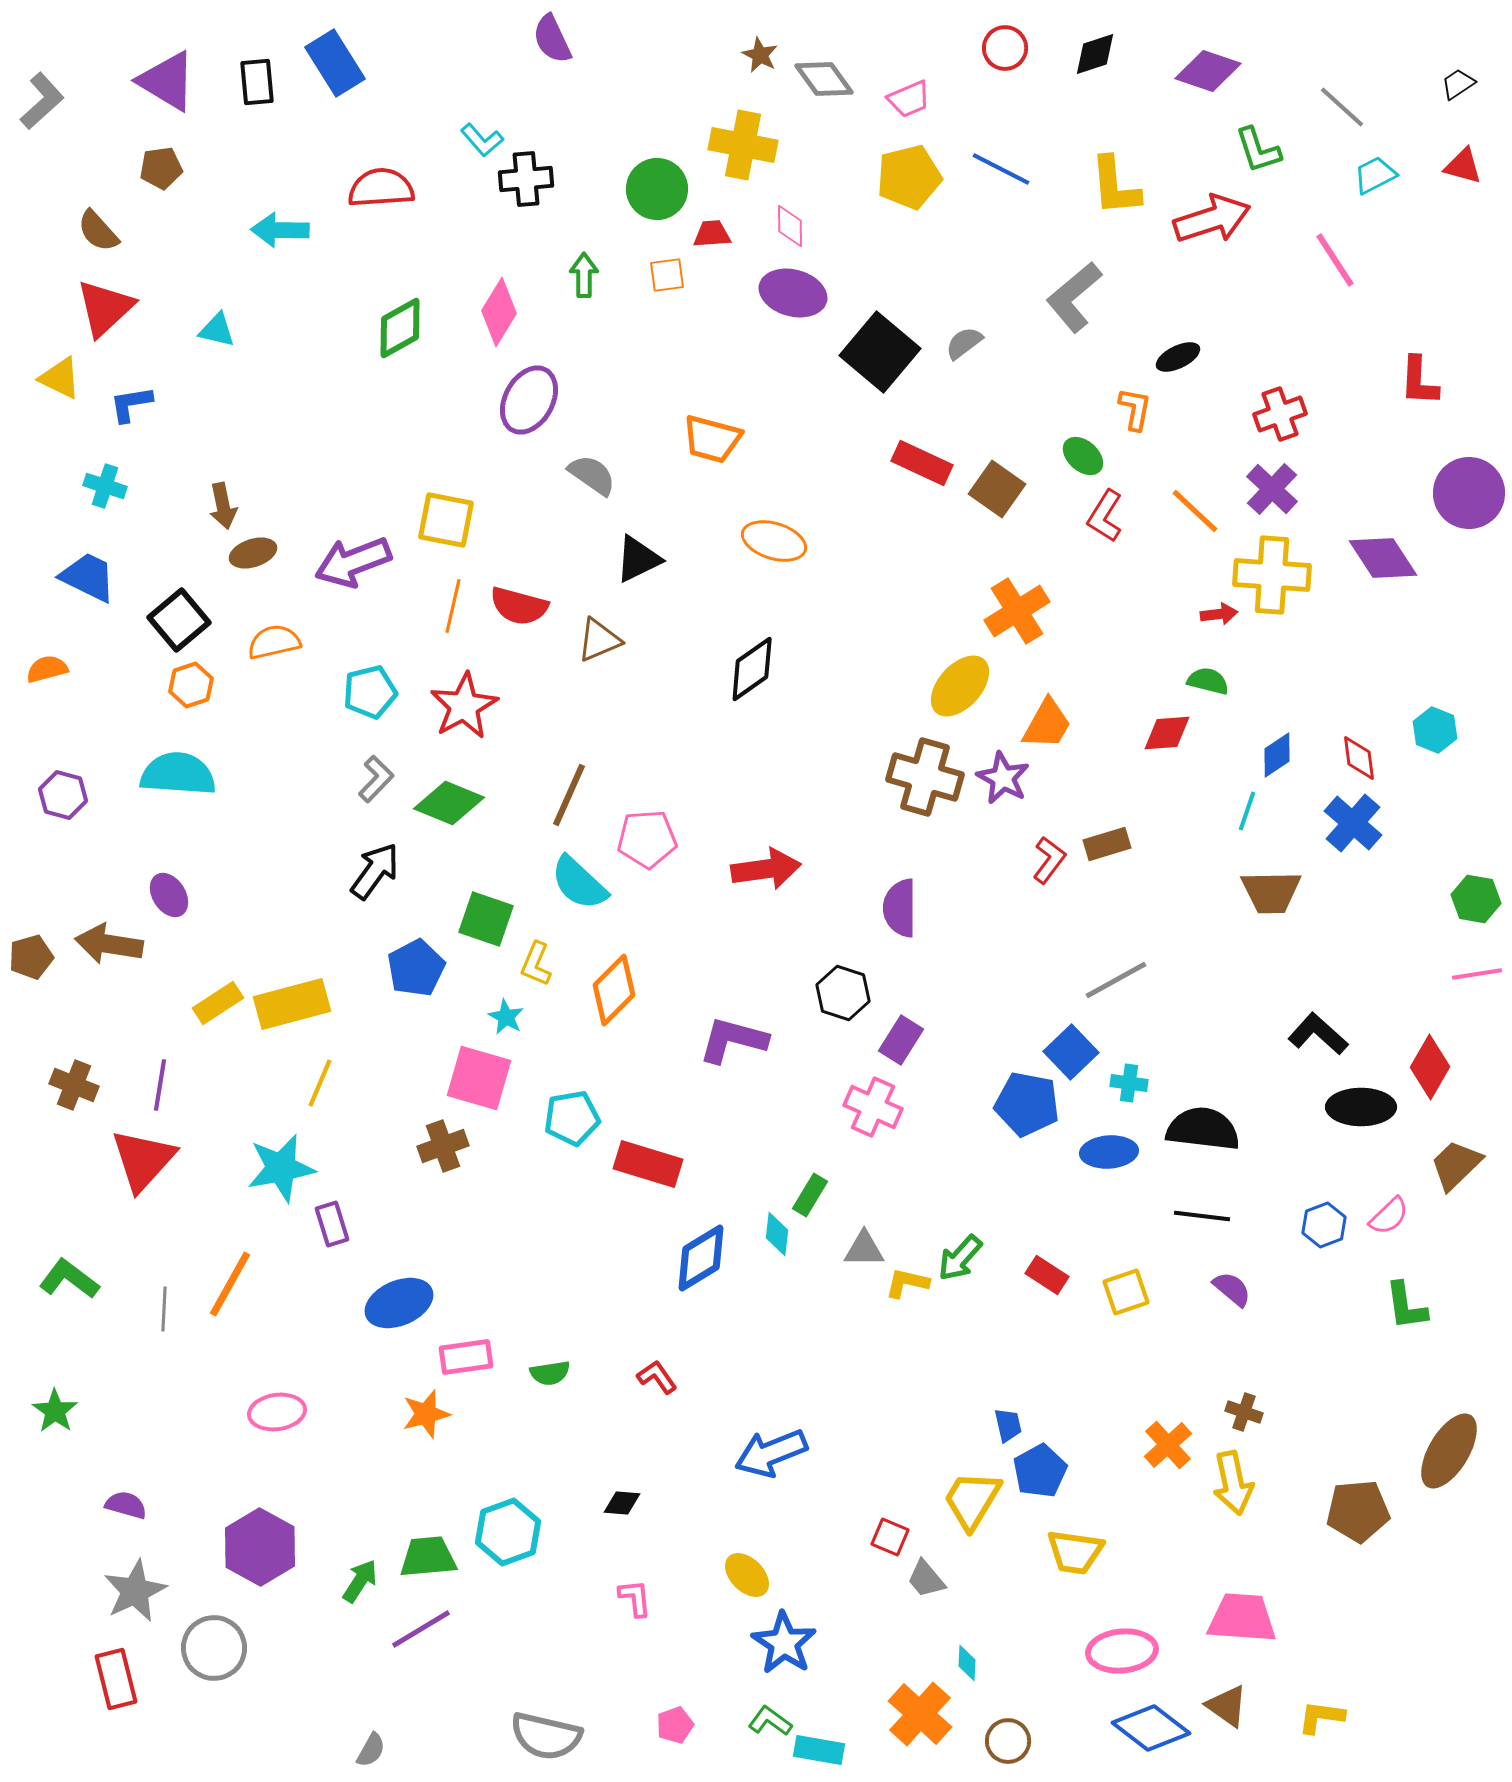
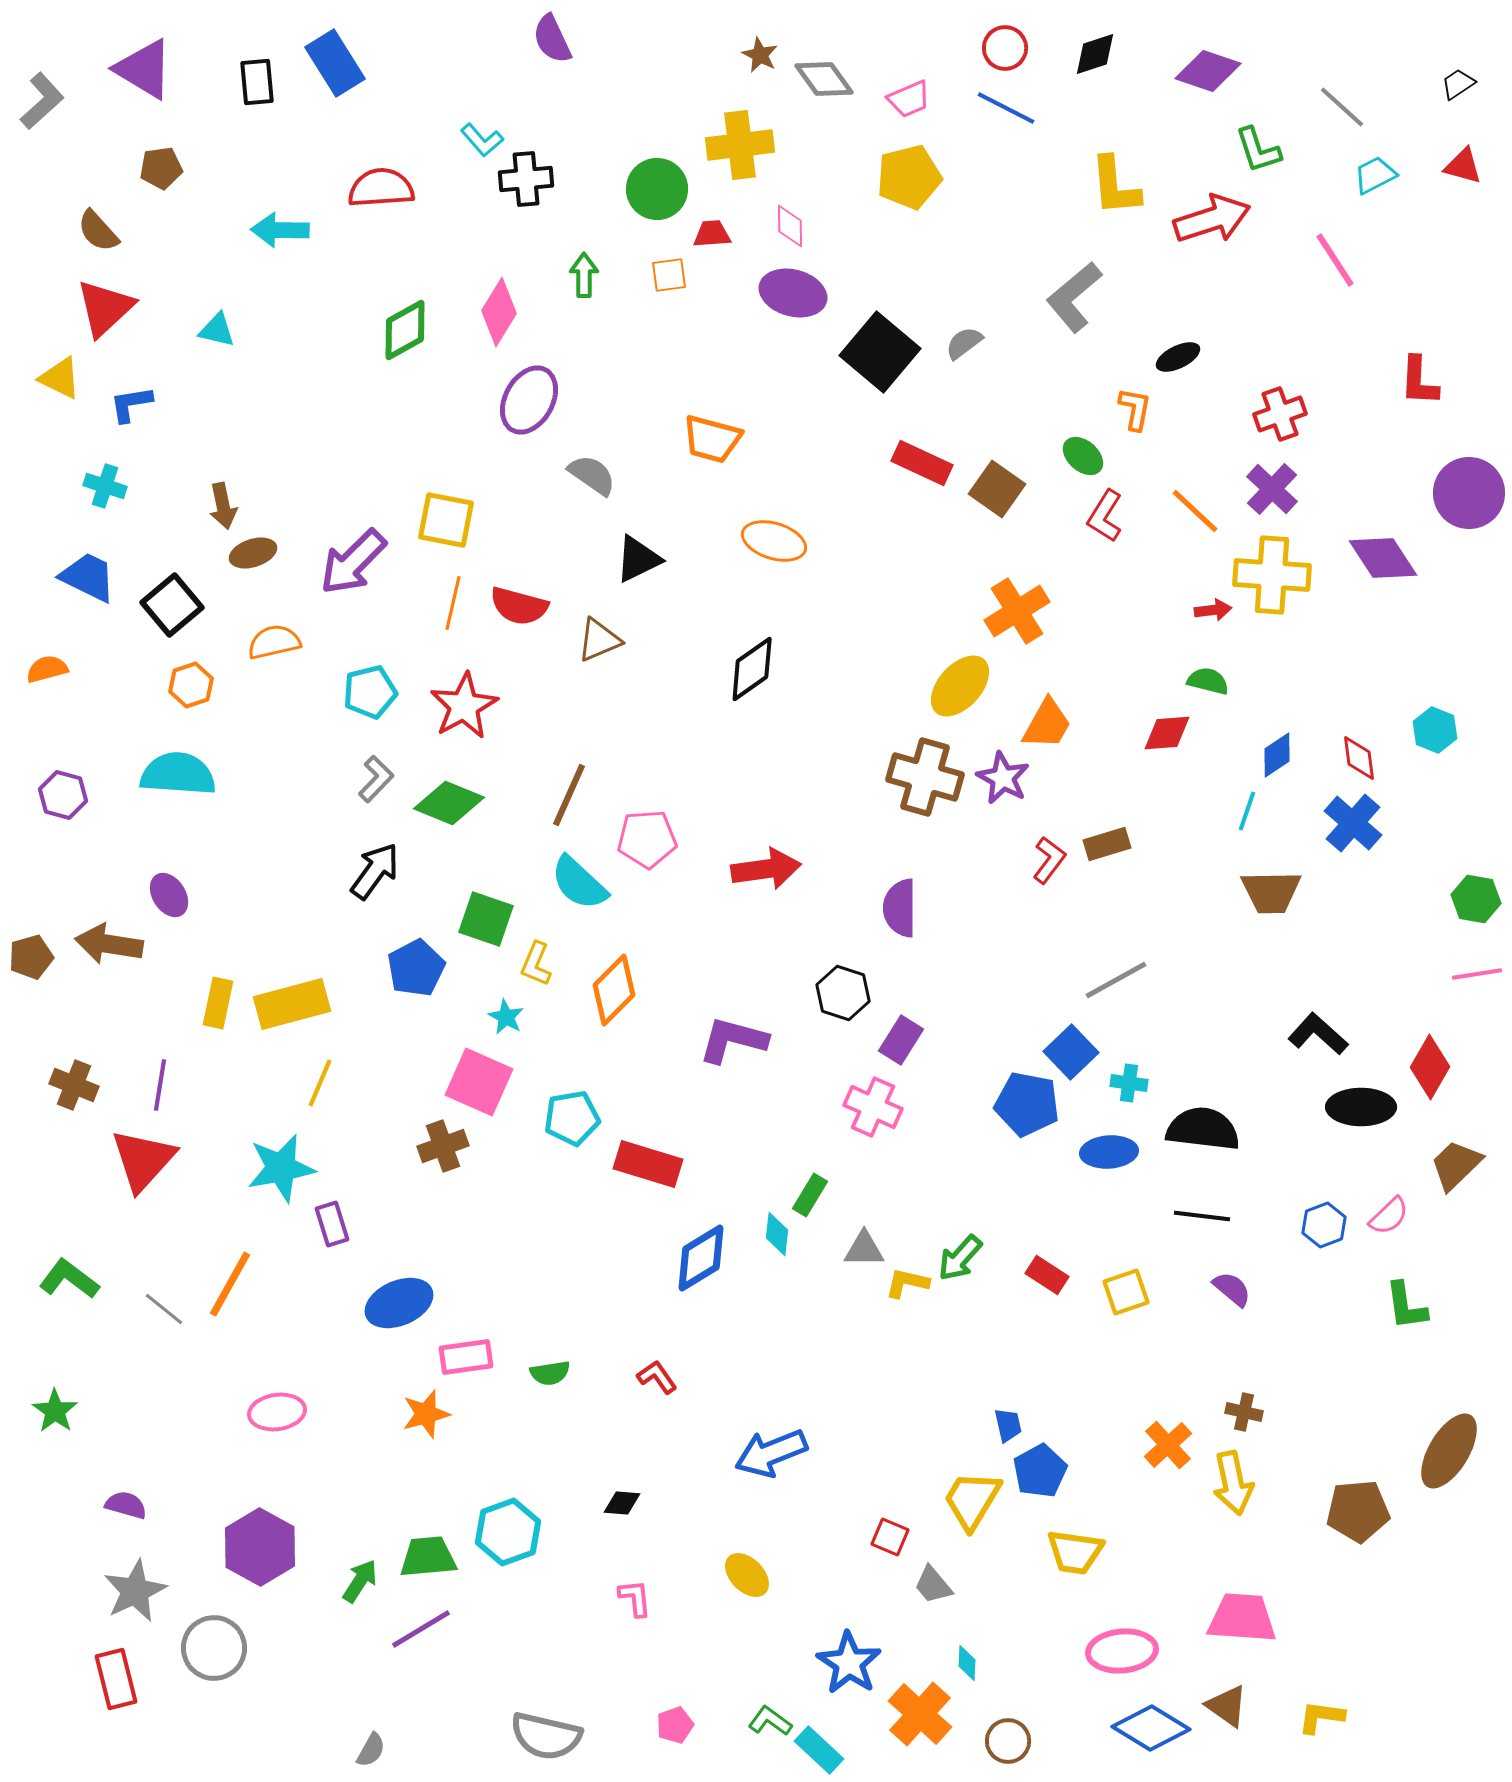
purple triangle at (167, 81): moved 23 px left, 12 px up
yellow cross at (743, 145): moved 3 px left; rotated 18 degrees counterclockwise
blue line at (1001, 169): moved 5 px right, 61 px up
orange square at (667, 275): moved 2 px right
green diamond at (400, 328): moved 5 px right, 2 px down
purple arrow at (353, 562): rotated 24 degrees counterclockwise
orange line at (453, 606): moved 3 px up
red arrow at (1219, 614): moved 6 px left, 4 px up
black square at (179, 620): moved 7 px left, 15 px up
yellow rectangle at (218, 1003): rotated 45 degrees counterclockwise
pink square at (479, 1078): moved 4 px down; rotated 8 degrees clockwise
gray line at (164, 1309): rotated 54 degrees counterclockwise
brown cross at (1244, 1412): rotated 6 degrees counterclockwise
gray trapezoid at (926, 1579): moved 7 px right, 6 px down
blue star at (784, 1643): moved 65 px right, 20 px down
blue diamond at (1151, 1728): rotated 6 degrees counterclockwise
cyan rectangle at (819, 1750): rotated 33 degrees clockwise
